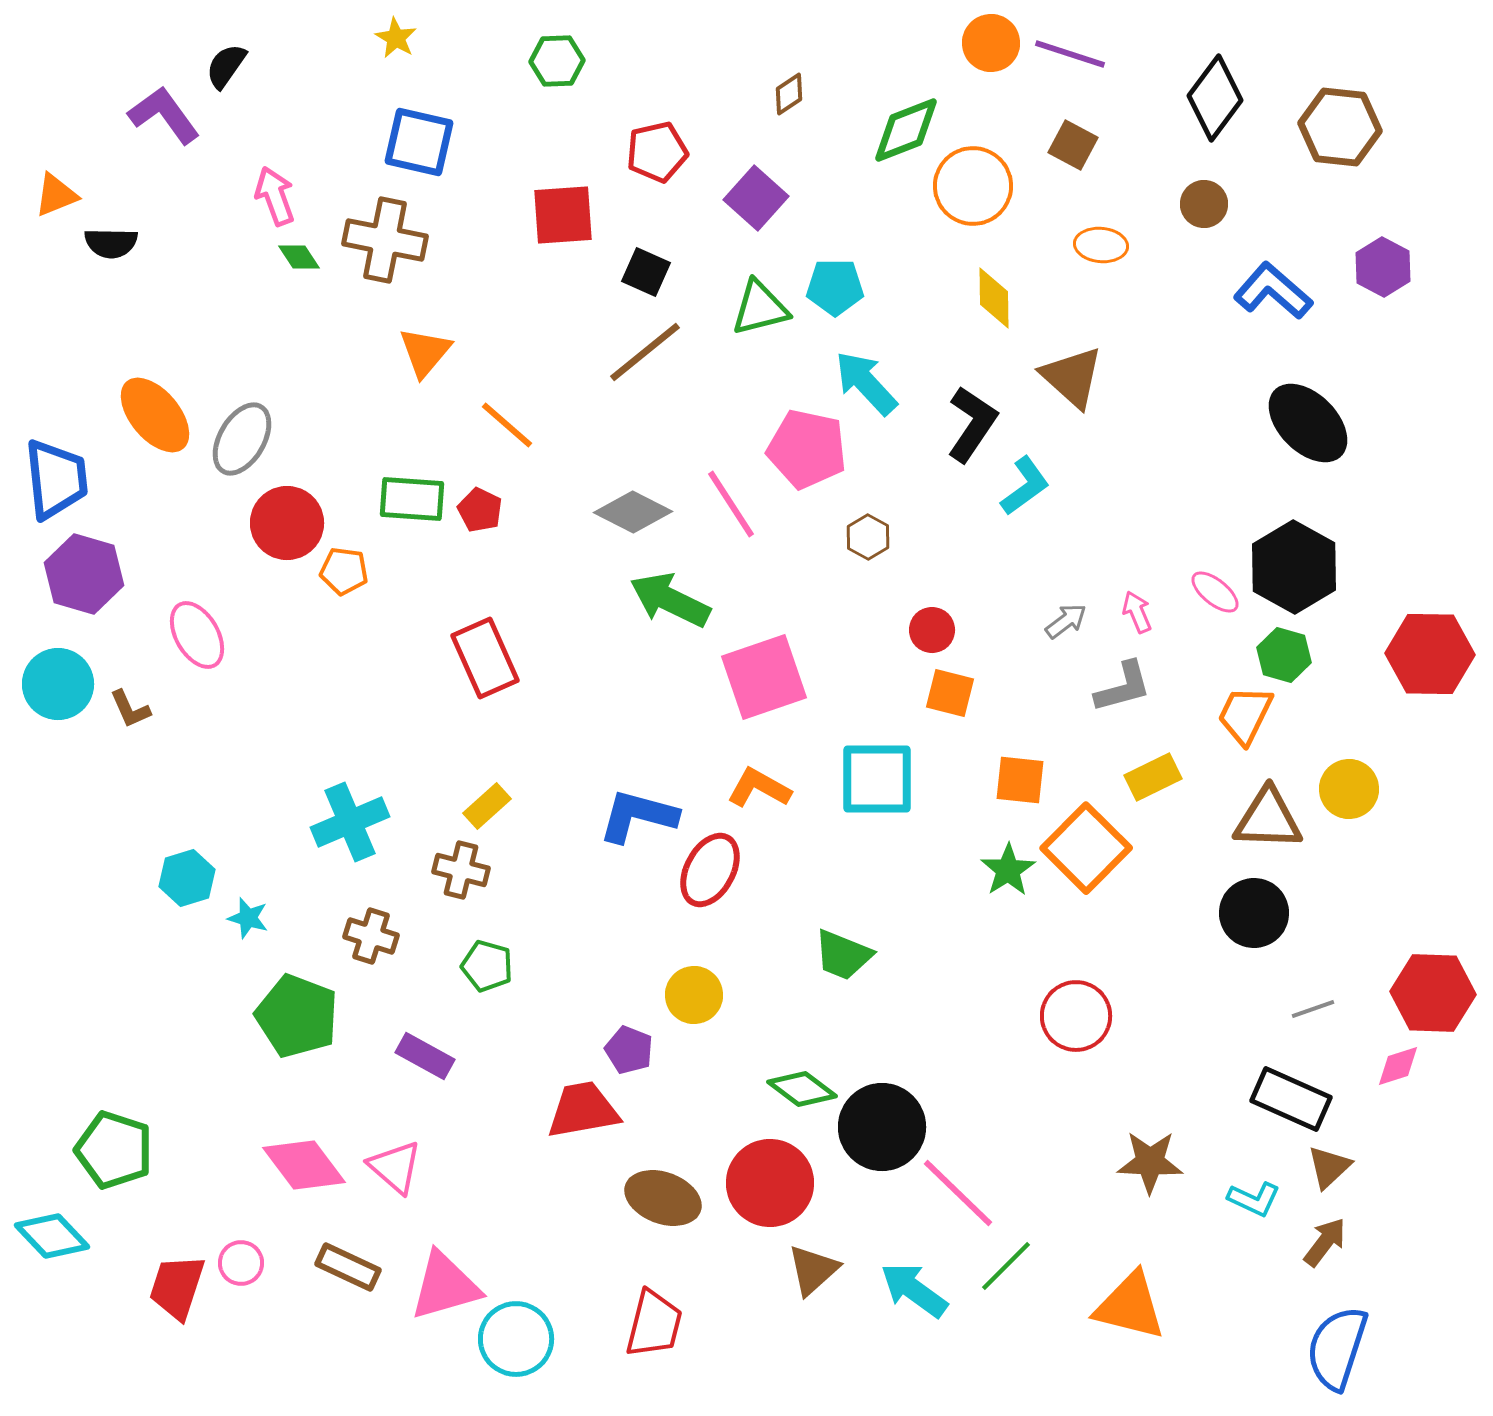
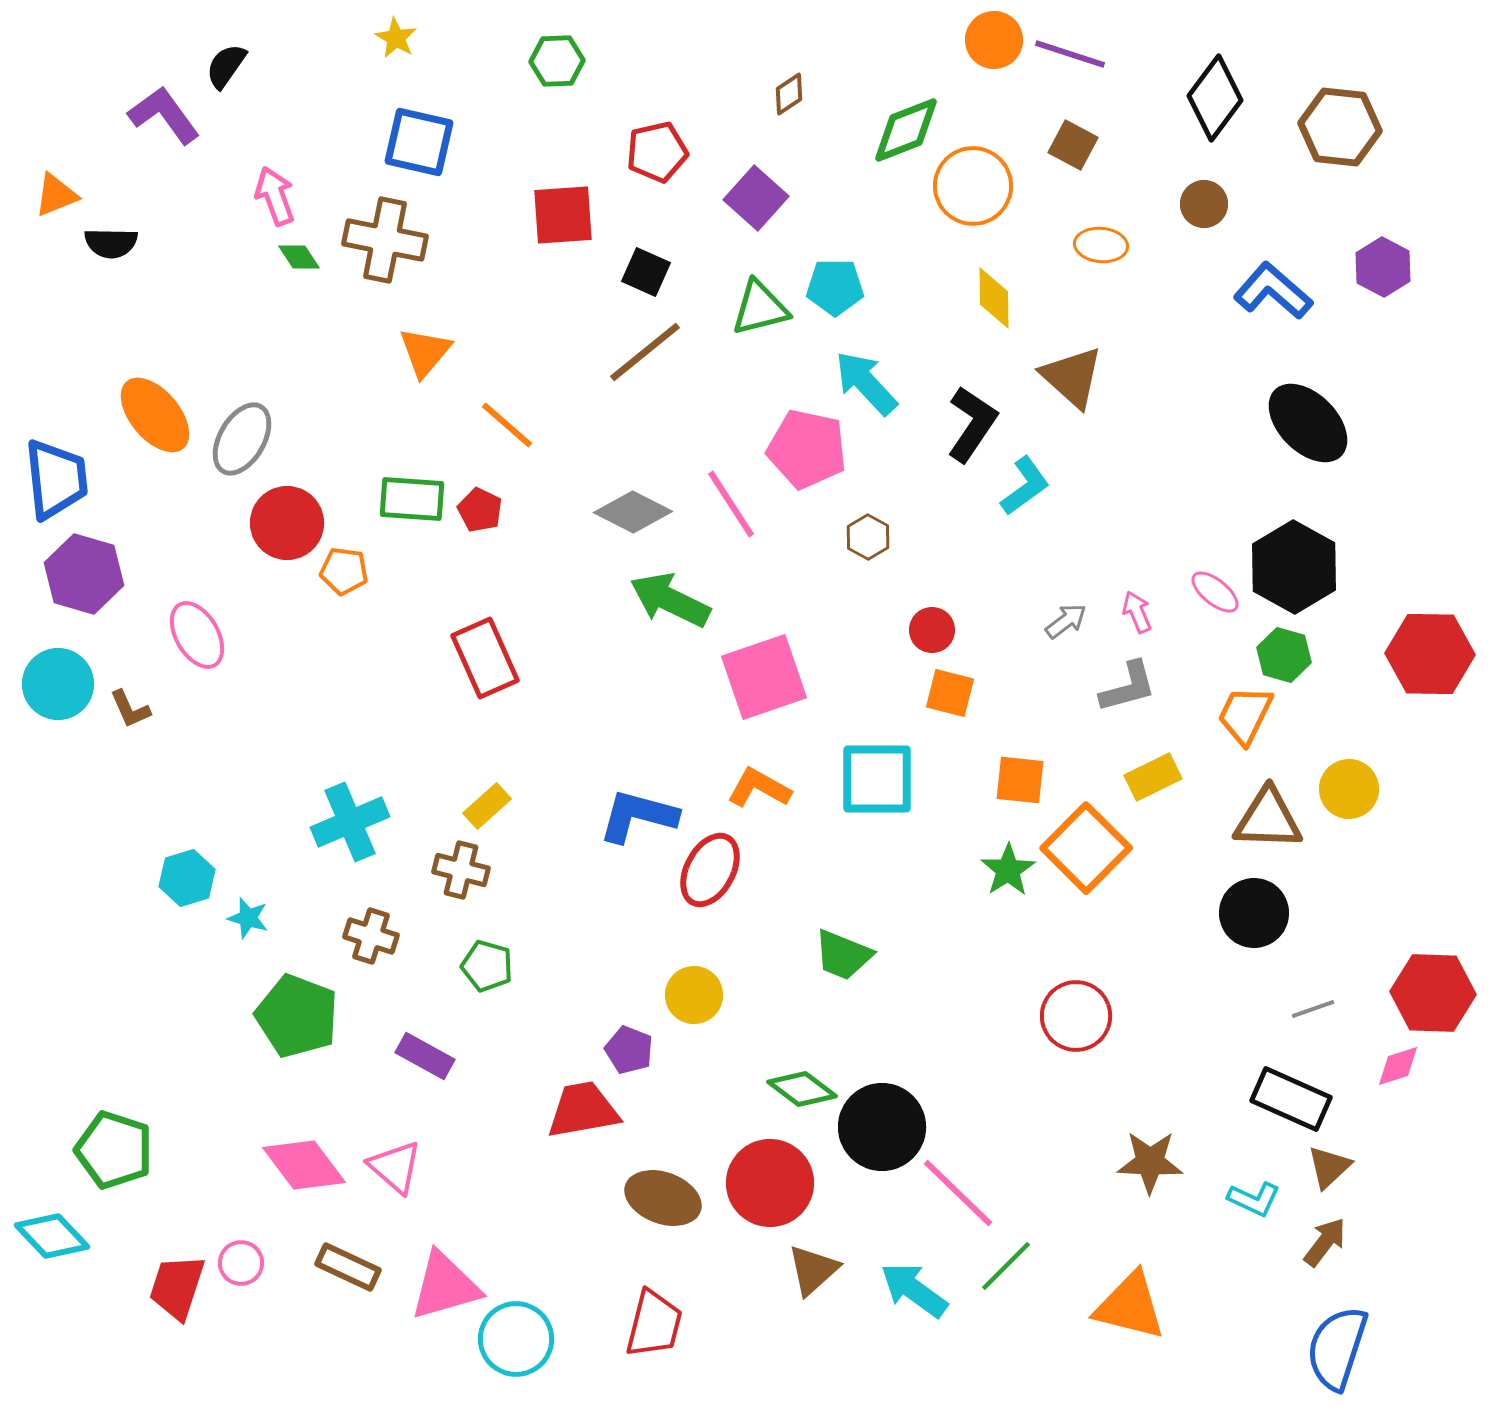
orange circle at (991, 43): moved 3 px right, 3 px up
gray L-shape at (1123, 687): moved 5 px right
